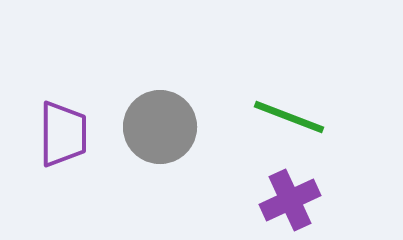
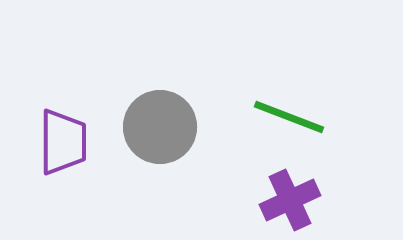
purple trapezoid: moved 8 px down
